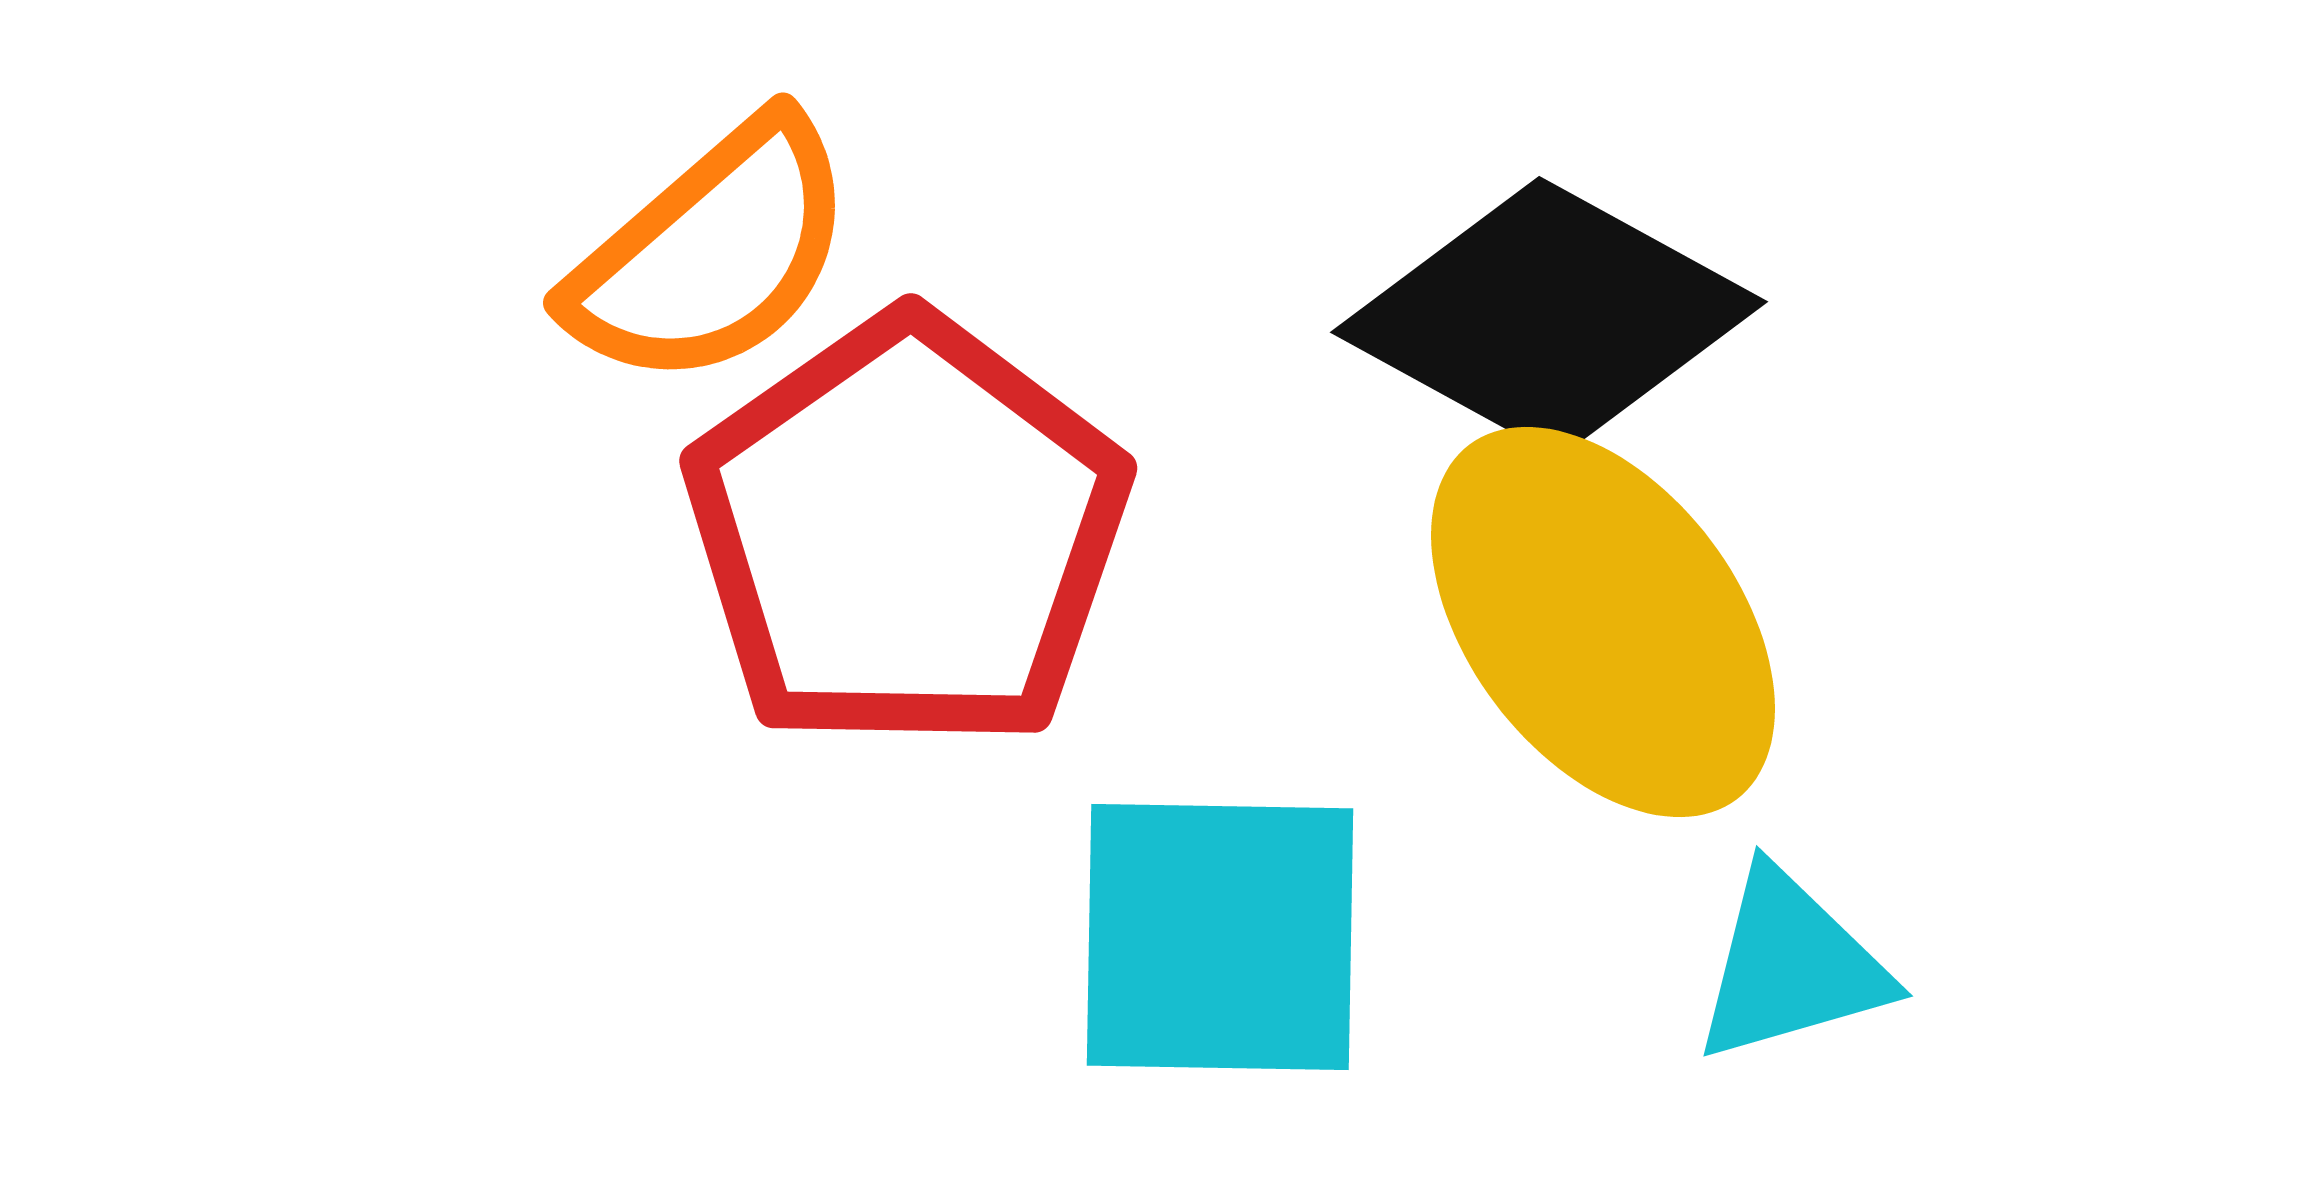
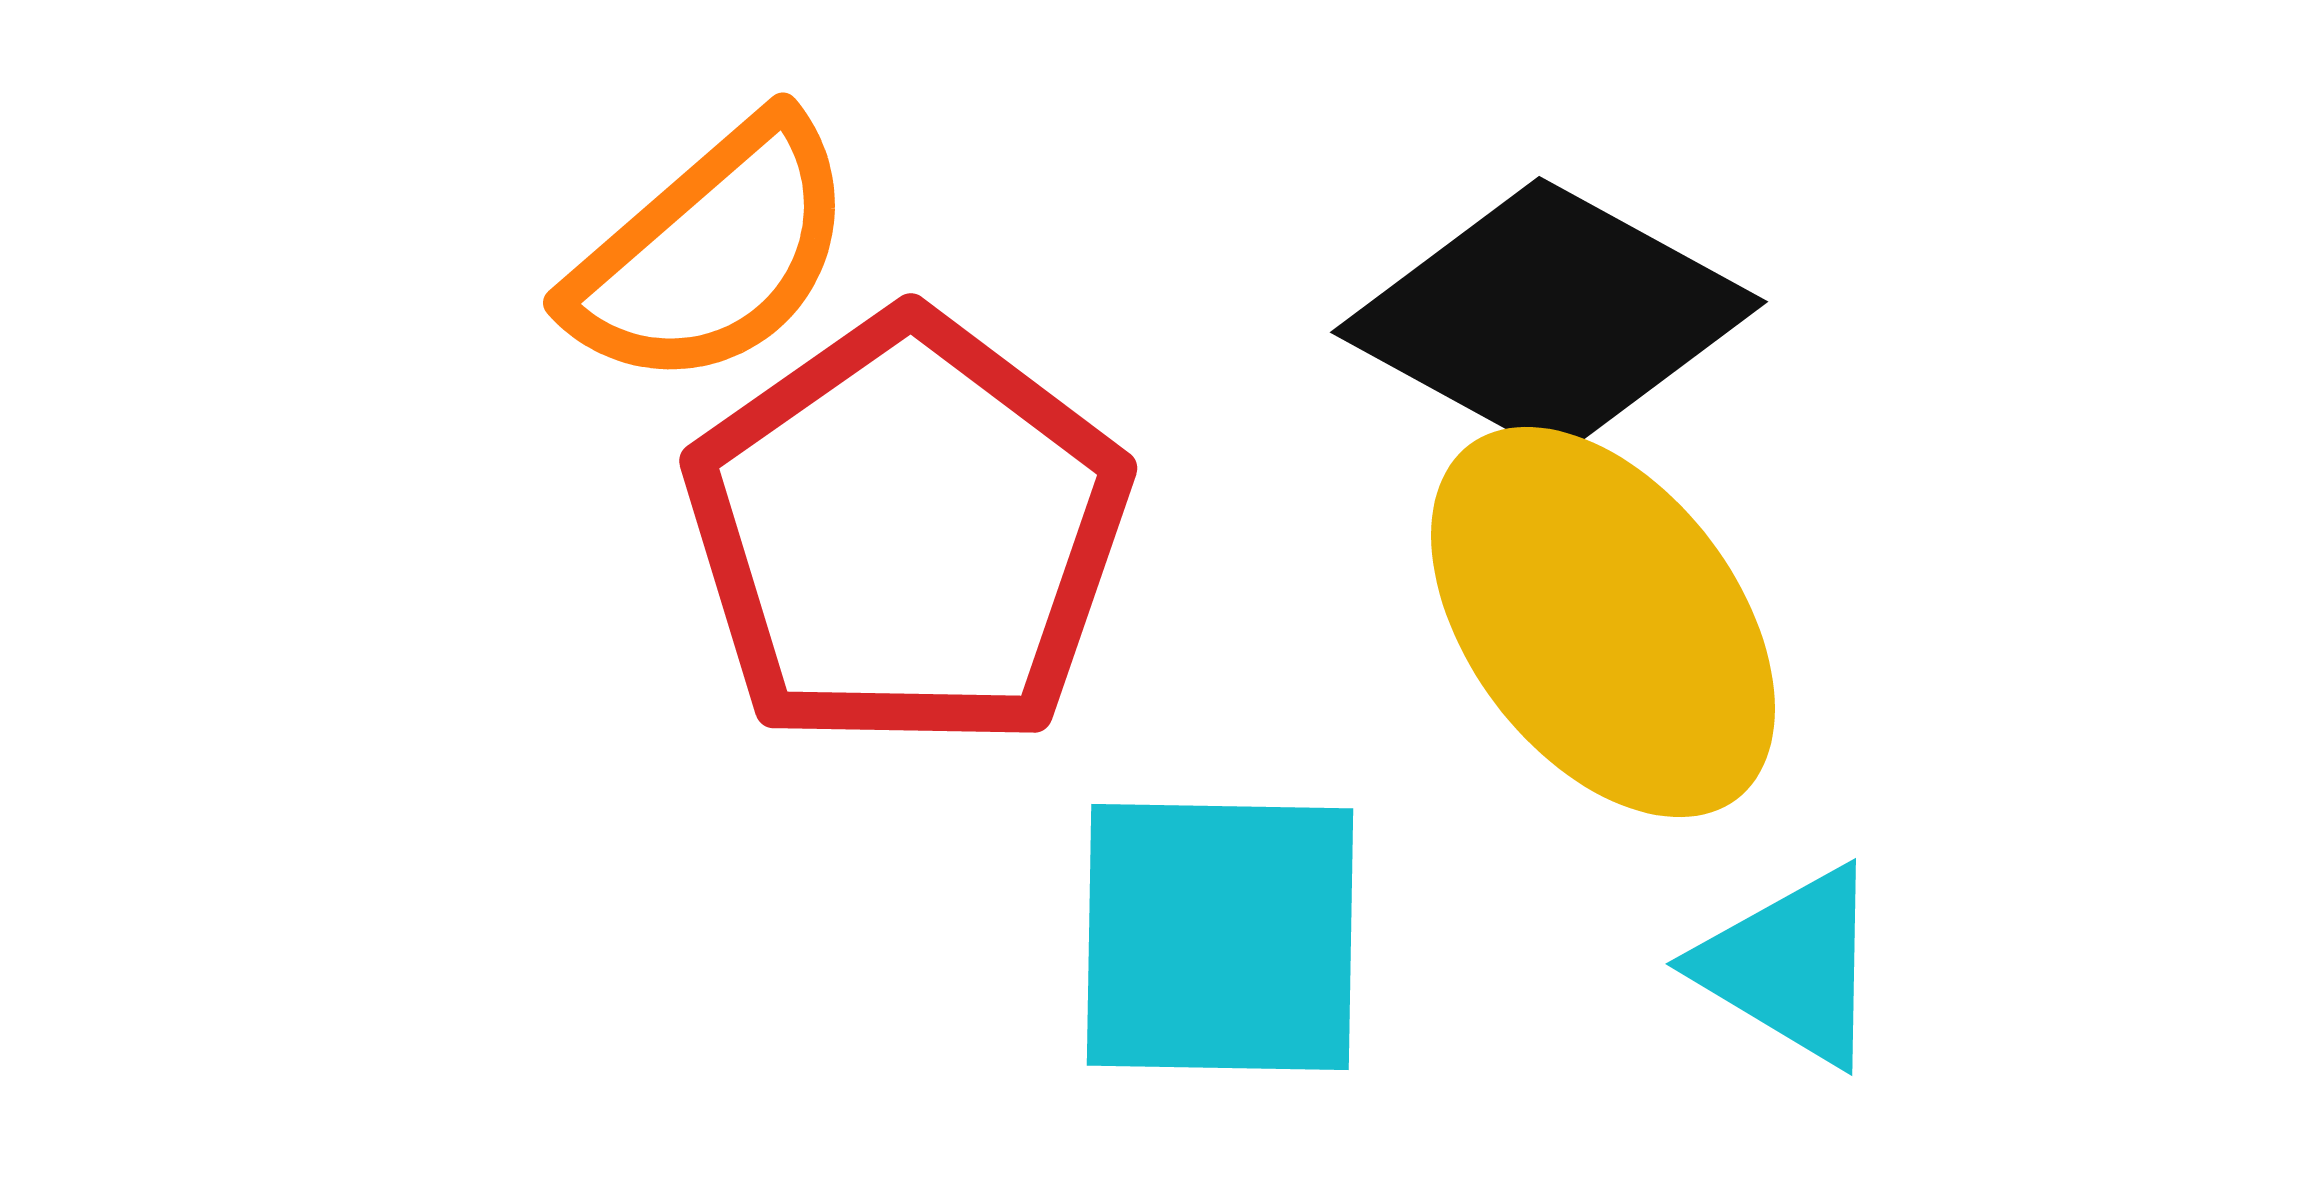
cyan triangle: rotated 47 degrees clockwise
